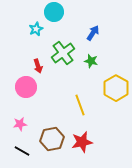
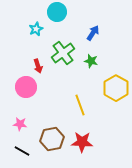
cyan circle: moved 3 px right
pink star: rotated 16 degrees clockwise
red star: rotated 15 degrees clockwise
